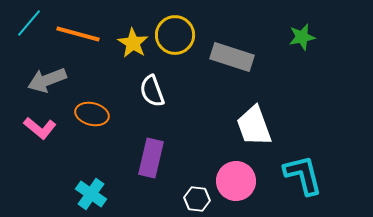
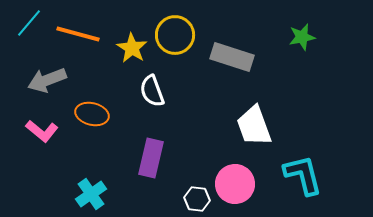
yellow star: moved 1 px left, 5 px down
pink L-shape: moved 2 px right, 3 px down
pink circle: moved 1 px left, 3 px down
cyan cross: rotated 20 degrees clockwise
